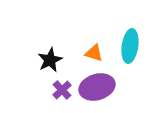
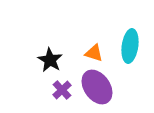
black star: rotated 15 degrees counterclockwise
purple ellipse: rotated 72 degrees clockwise
